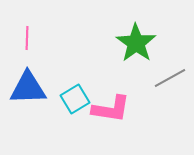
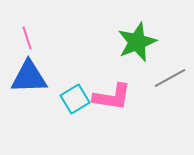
pink line: rotated 20 degrees counterclockwise
green star: moved 1 px right, 1 px up; rotated 15 degrees clockwise
blue triangle: moved 1 px right, 11 px up
pink L-shape: moved 1 px right, 12 px up
